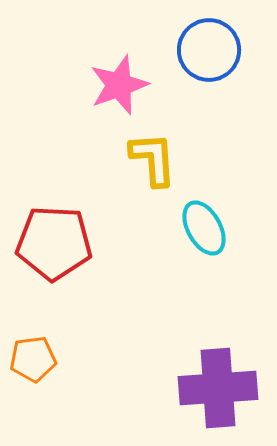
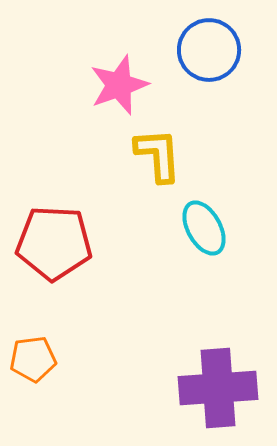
yellow L-shape: moved 5 px right, 4 px up
